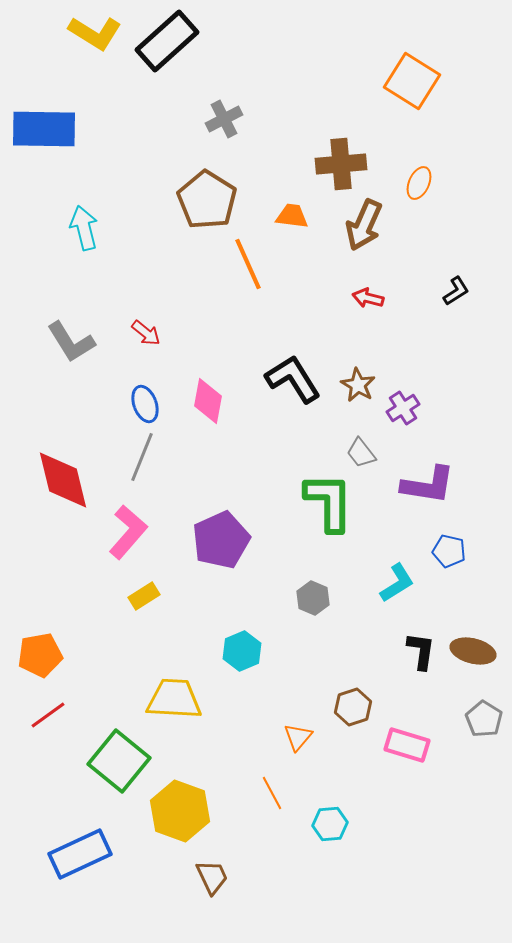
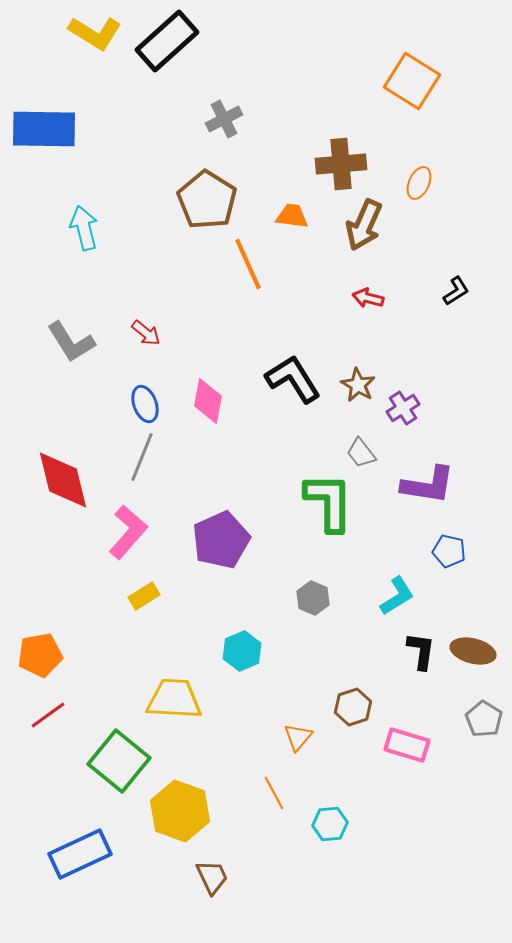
cyan L-shape at (397, 583): moved 13 px down
orange line at (272, 793): moved 2 px right
